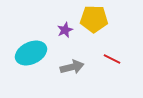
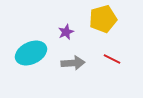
yellow pentagon: moved 9 px right; rotated 16 degrees counterclockwise
purple star: moved 1 px right, 2 px down
gray arrow: moved 1 px right, 4 px up; rotated 10 degrees clockwise
